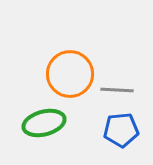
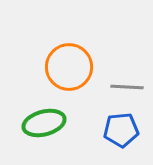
orange circle: moved 1 px left, 7 px up
gray line: moved 10 px right, 3 px up
